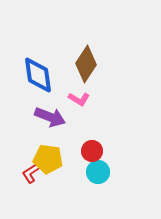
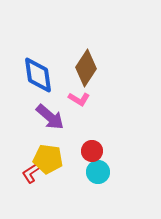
brown diamond: moved 4 px down
purple arrow: rotated 20 degrees clockwise
